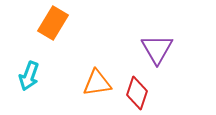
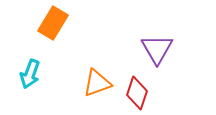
cyan arrow: moved 1 px right, 2 px up
orange triangle: rotated 12 degrees counterclockwise
